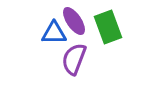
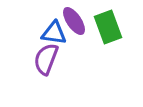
blue triangle: rotated 8 degrees clockwise
purple semicircle: moved 28 px left
